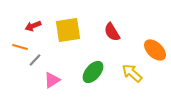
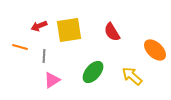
red arrow: moved 6 px right
yellow square: moved 1 px right
gray line: moved 9 px right, 4 px up; rotated 40 degrees counterclockwise
yellow arrow: moved 3 px down
